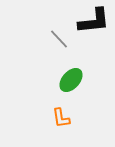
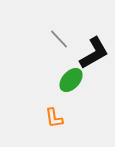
black L-shape: moved 32 px down; rotated 24 degrees counterclockwise
orange L-shape: moved 7 px left
